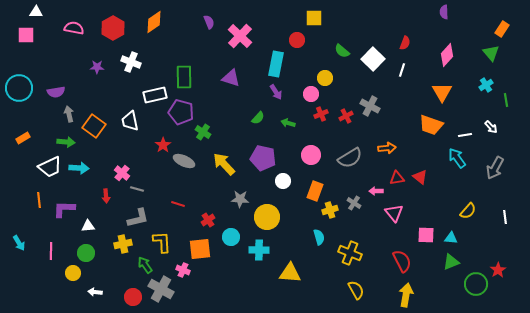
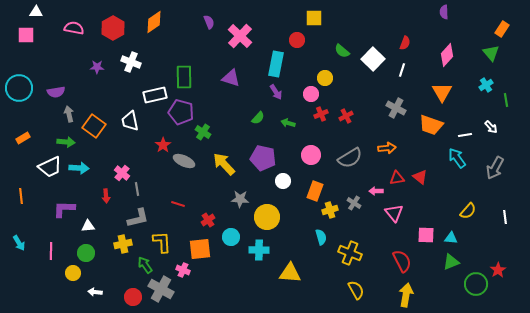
gray cross at (370, 106): moved 26 px right, 2 px down
gray line at (137, 189): rotated 64 degrees clockwise
orange line at (39, 200): moved 18 px left, 4 px up
cyan semicircle at (319, 237): moved 2 px right
